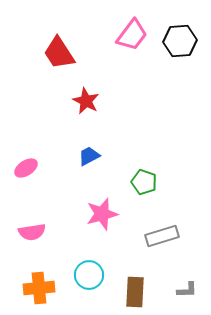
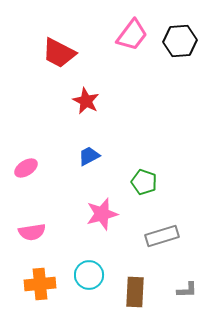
red trapezoid: rotated 30 degrees counterclockwise
orange cross: moved 1 px right, 4 px up
